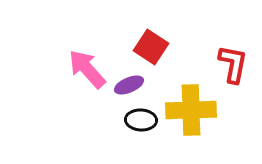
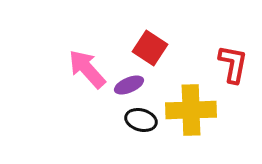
red square: moved 1 px left, 1 px down
black ellipse: rotated 12 degrees clockwise
